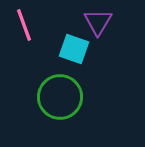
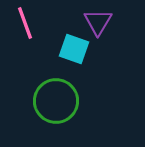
pink line: moved 1 px right, 2 px up
green circle: moved 4 px left, 4 px down
